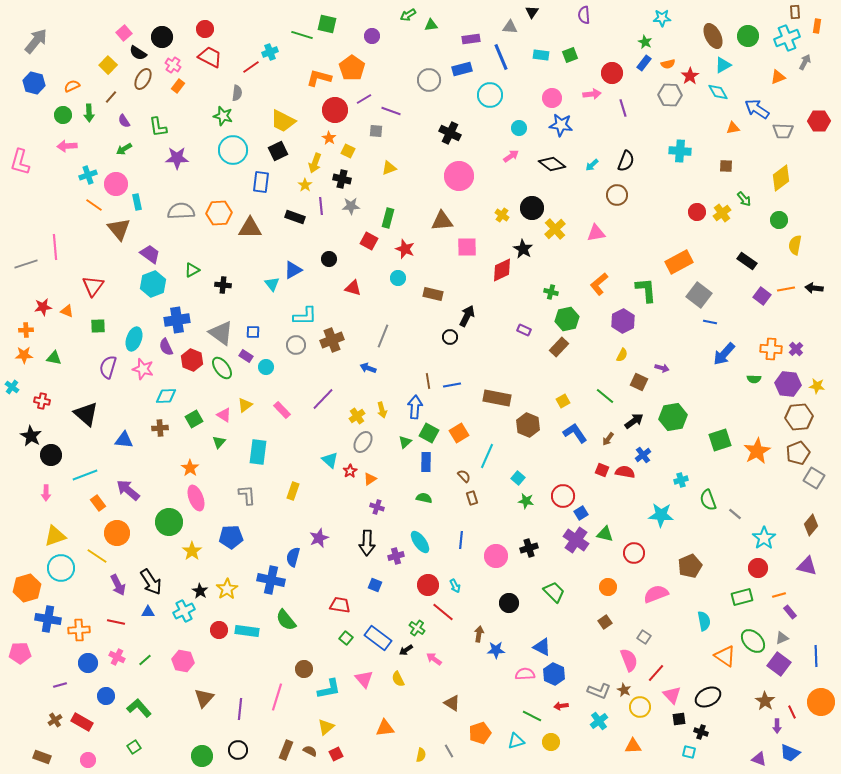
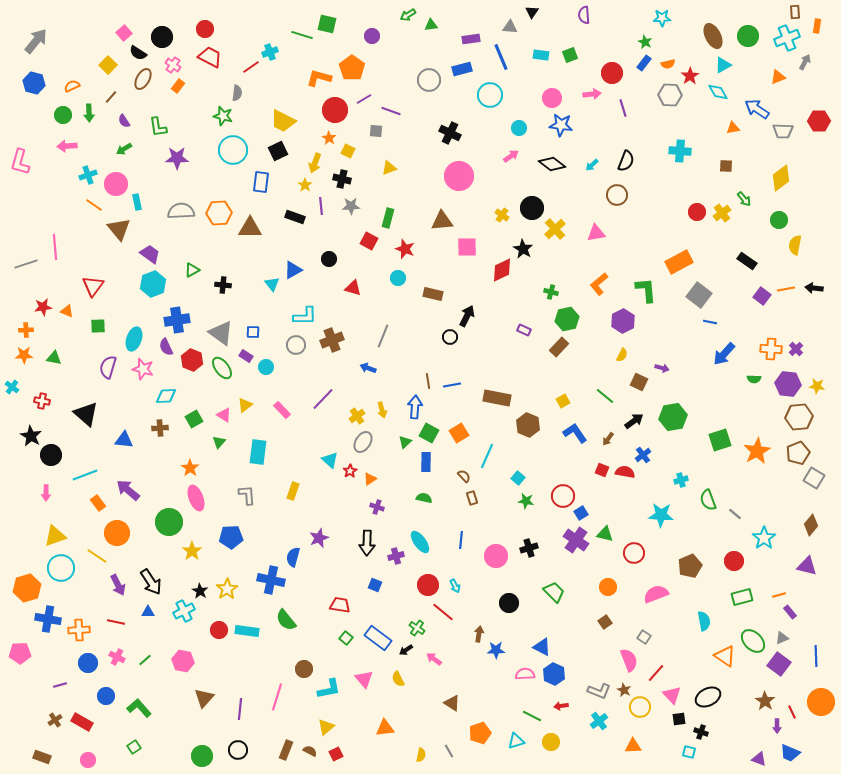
red circle at (758, 568): moved 24 px left, 7 px up
